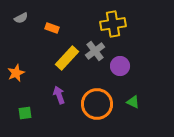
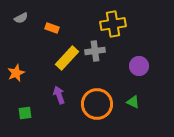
gray cross: rotated 30 degrees clockwise
purple circle: moved 19 px right
